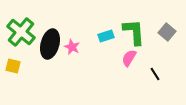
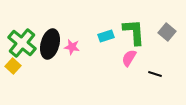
green cross: moved 1 px right, 11 px down
pink star: rotated 14 degrees counterclockwise
yellow square: rotated 28 degrees clockwise
black line: rotated 40 degrees counterclockwise
